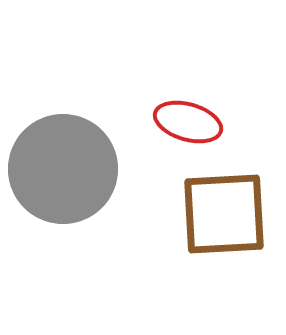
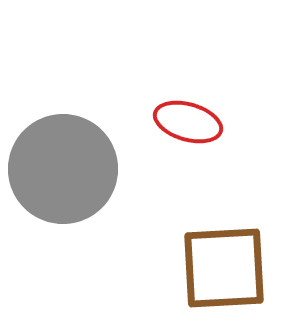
brown square: moved 54 px down
